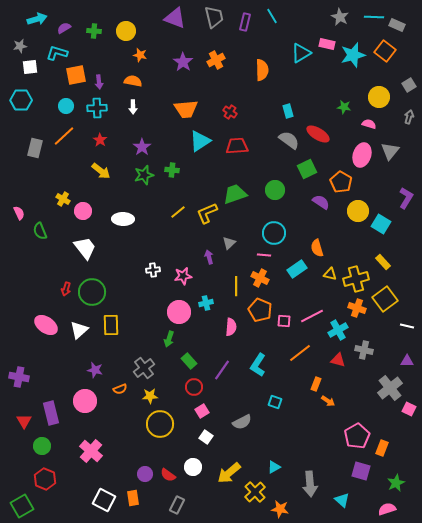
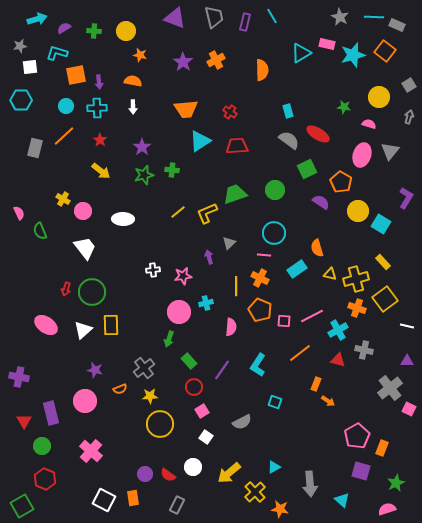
white triangle at (79, 330): moved 4 px right
